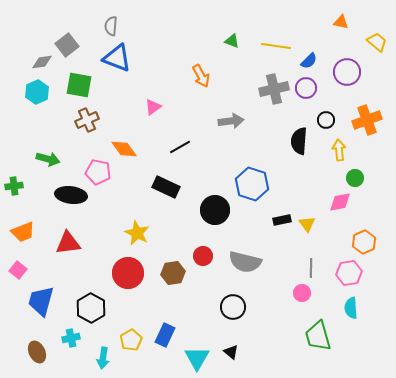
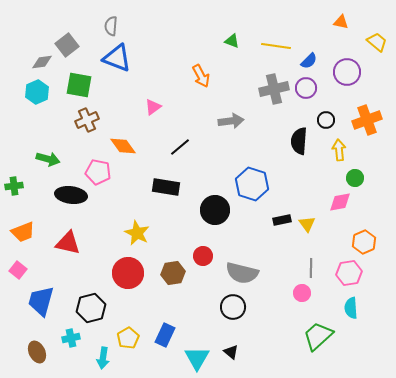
black line at (180, 147): rotated 10 degrees counterclockwise
orange diamond at (124, 149): moved 1 px left, 3 px up
black rectangle at (166, 187): rotated 16 degrees counterclockwise
red triangle at (68, 243): rotated 20 degrees clockwise
gray semicircle at (245, 262): moved 3 px left, 11 px down
black hexagon at (91, 308): rotated 16 degrees clockwise
green trapezoid at (318, 336): rotated 64 degrees clockwise
yellow pentagon at (131, 340): moved 3 px left, 2 px up
